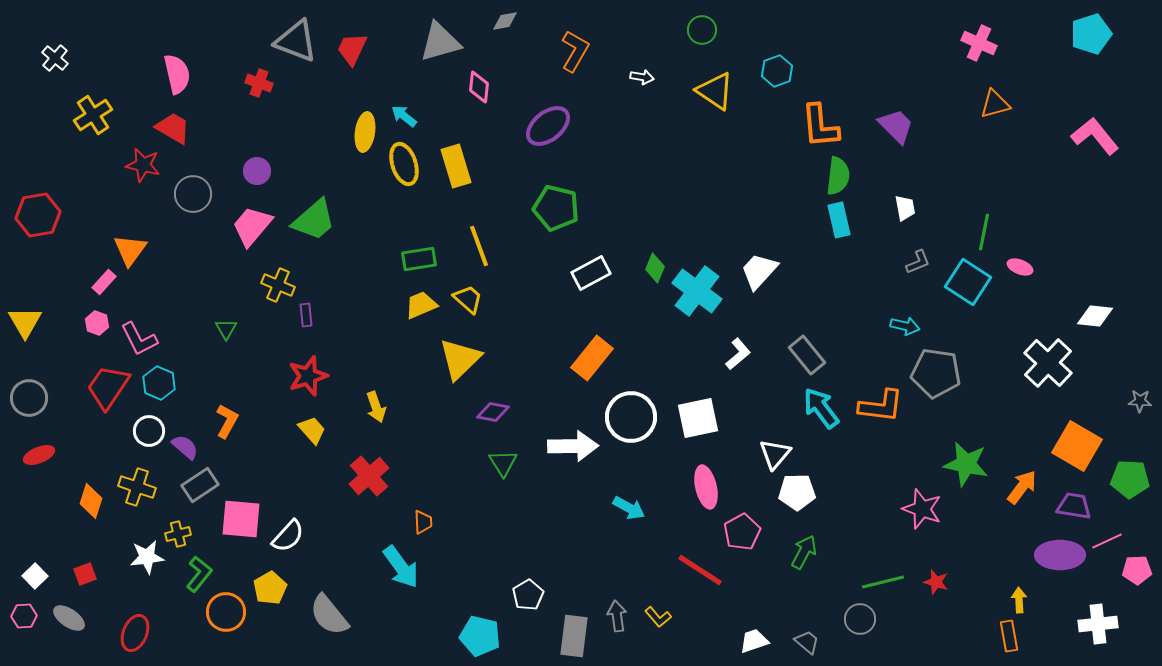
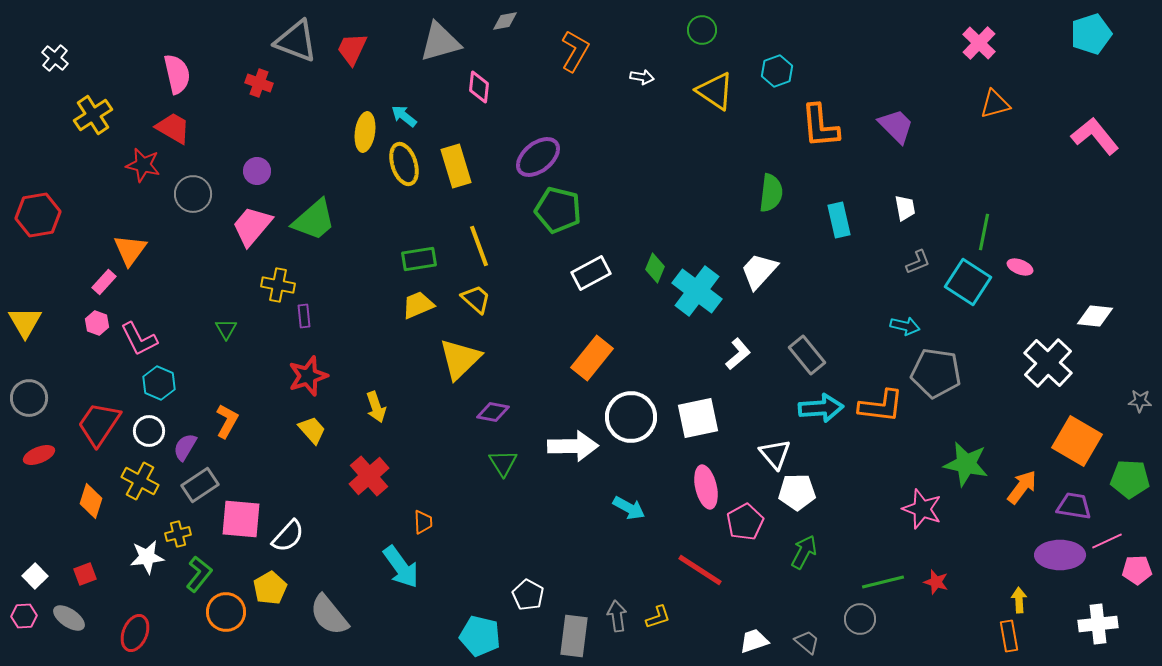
pink cross at (979, 43): rotated 20 degrees clockwise
purple ellipse at (548, 126): moved 10 px left, 31 px down
green semicircle at (838, 176): moved 67 px left, 17 px down
green pentagon at (556, 208): moved 2 px right, 2 px down
yellow cross at (278, 285): rotated 12 degrees counterclockwise
yellow trapezoid at (468, 299): moved 8 px right
yellow trapezoid at (421, 305): moved 3 px left
purple rectangle at (306, 315): moved 2 px left, 1 px down
red trapezoid at (108, 387): moved 9 px left, 37 px down
cyan arrow at (821, 408): rotated 123 degrees clockwise
orange square at (1077, 446): moved 5 px up
purple semicircle at (185, 447): rotated 100 degrees counterclockwise
white triangle at (775, 454): rotated 20 degrees counterclockwise
yellow cross at (137, 487): moved 3 px right, 6 px up; rotated 9 degrees clockwise
pink pentagon at (742, 532): moved 3 px right, 10 px up
white pentagon at (528, 595): rotated 12 degrees counterclockwise
yellow L-shape at (658, 617): rotated 68 degrees counterclockwise
